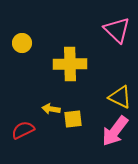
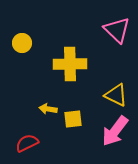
yellow triangle: moved 4 px left, 2 px up
yellow arrow: moved 3 px left
red semicircle: moved 4 px right, 13 px down
